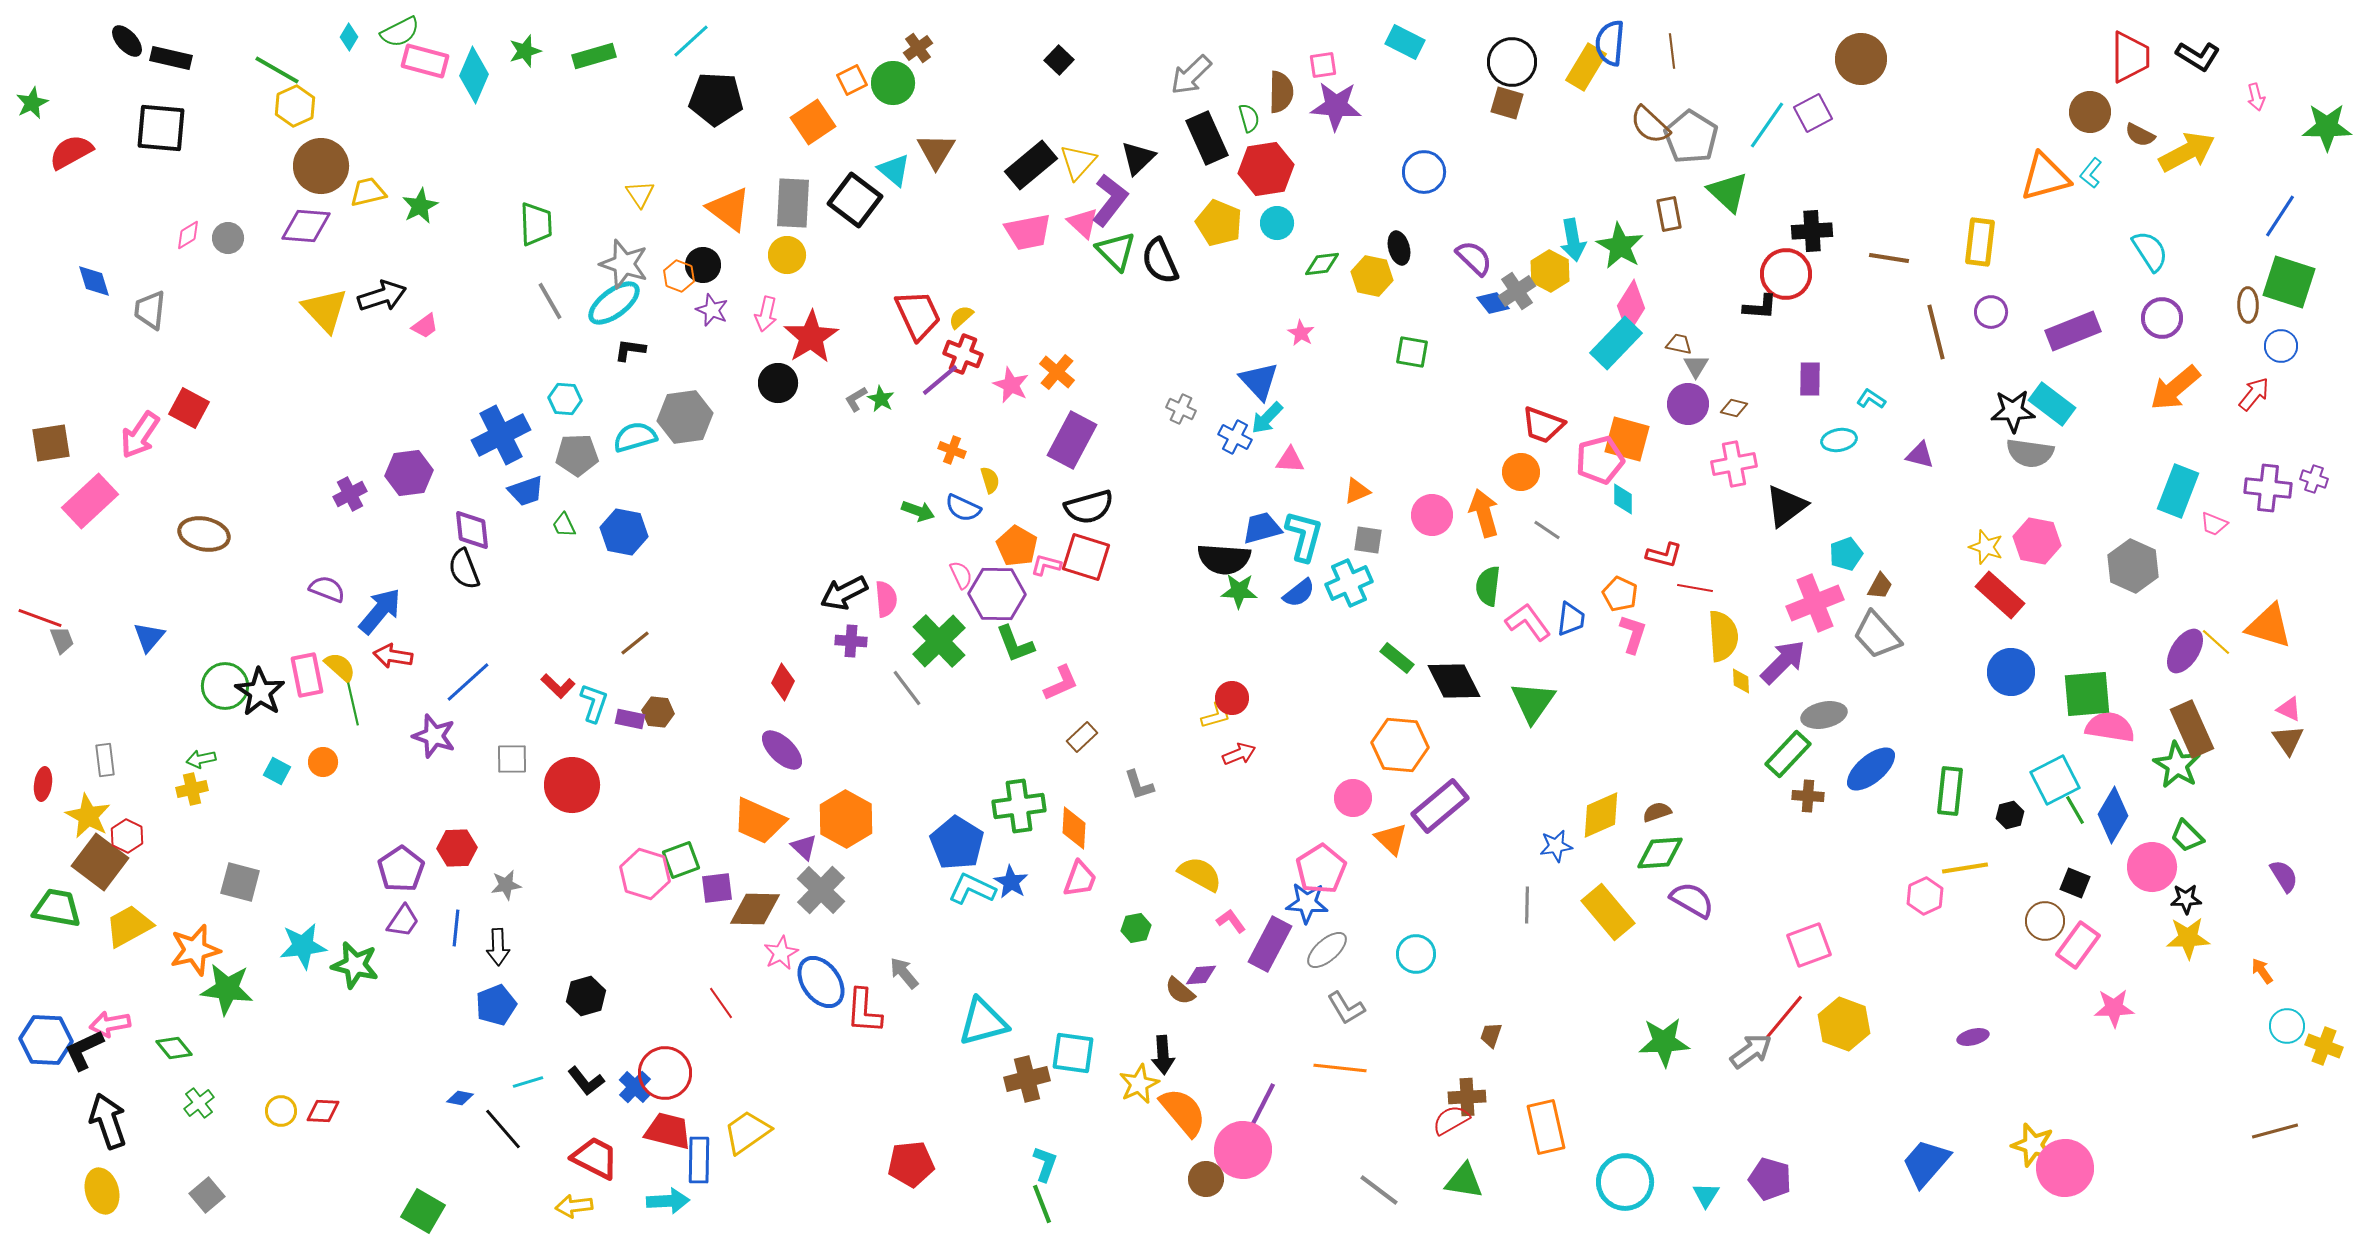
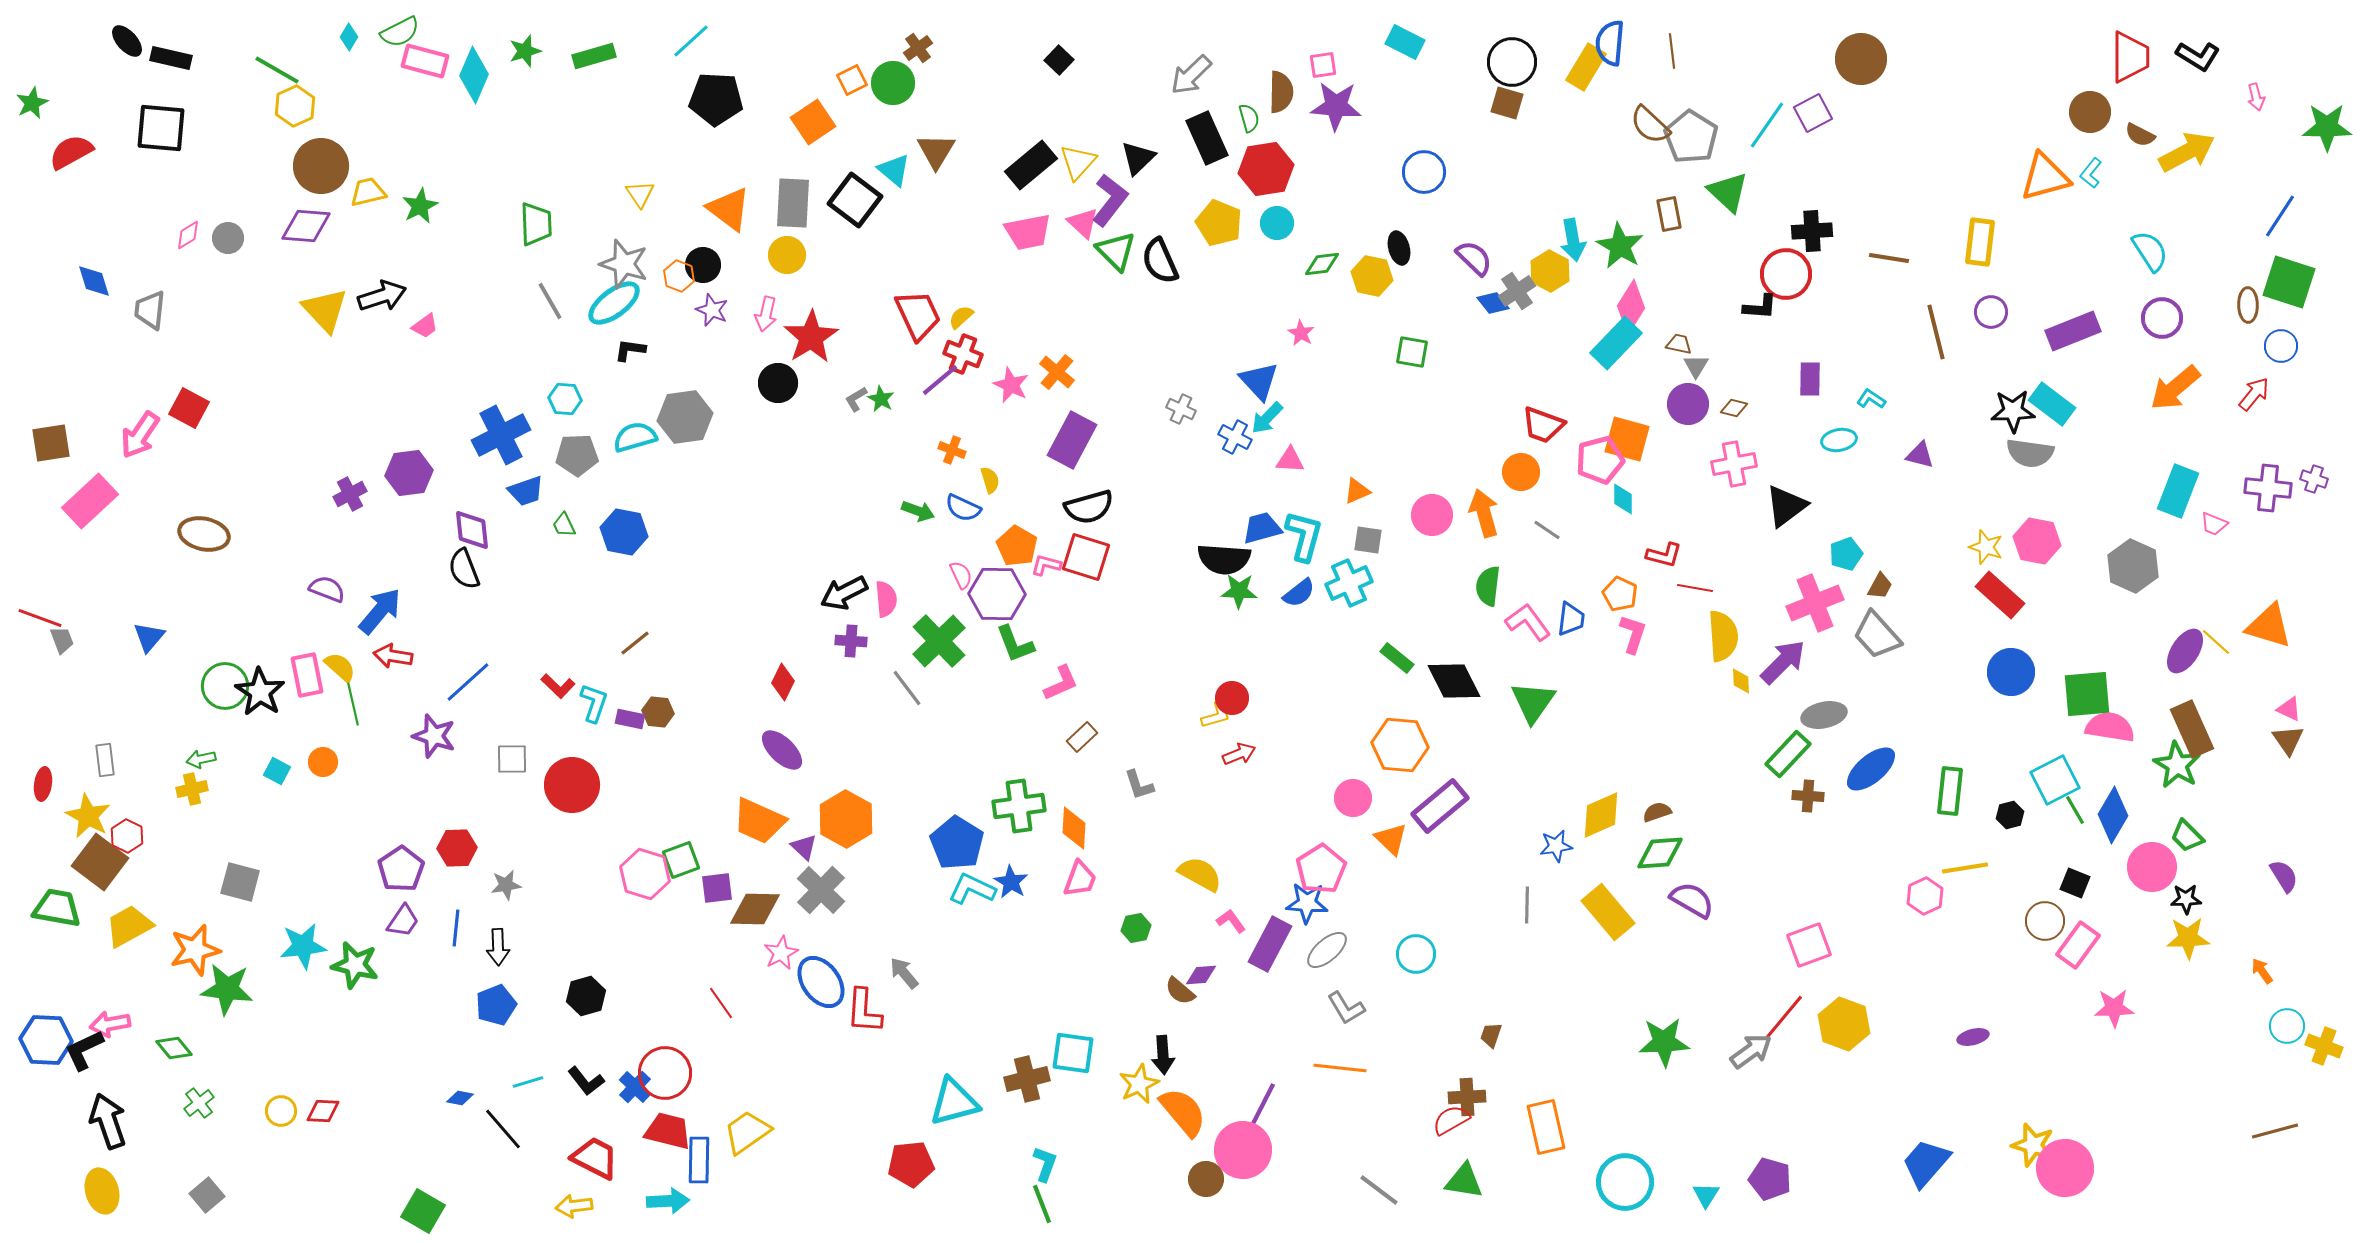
cyan triangle at (983, 1022): moved 29 px left, 80 px down
